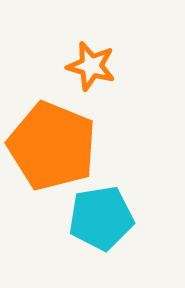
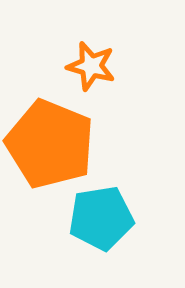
orange pentagon: moved 2 px left, 2 px up
